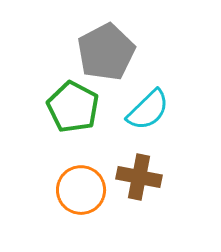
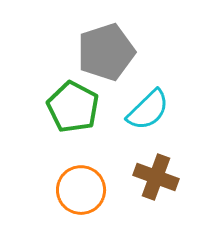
gray pentagon: rotated 10 degrees clockwise
brown cross: moved 17 px right; rotated 9 degrees clockwise
